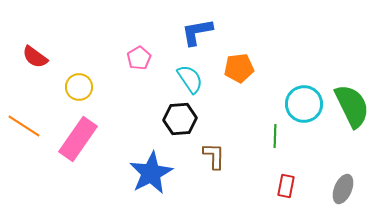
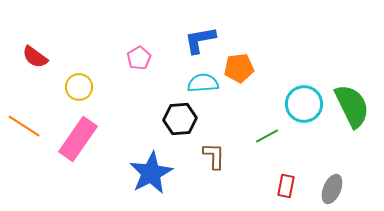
blue L-shape: moved 3 px right, 8 px down
cyan semicircle: moved 13 px right, 4 px down; rotated 60 degrees counterclockwise
green line: moved 8 px left; rotated 60 degrees clockwise
gray ellipse: moved 11 px left
